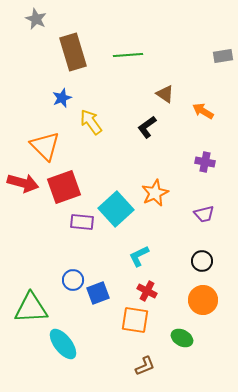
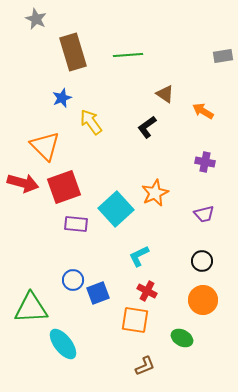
purple rectangle: moved 6 px left, 2 px down
